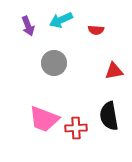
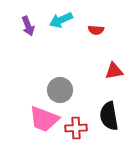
gray circle: moved 6 px right, 27 px down
